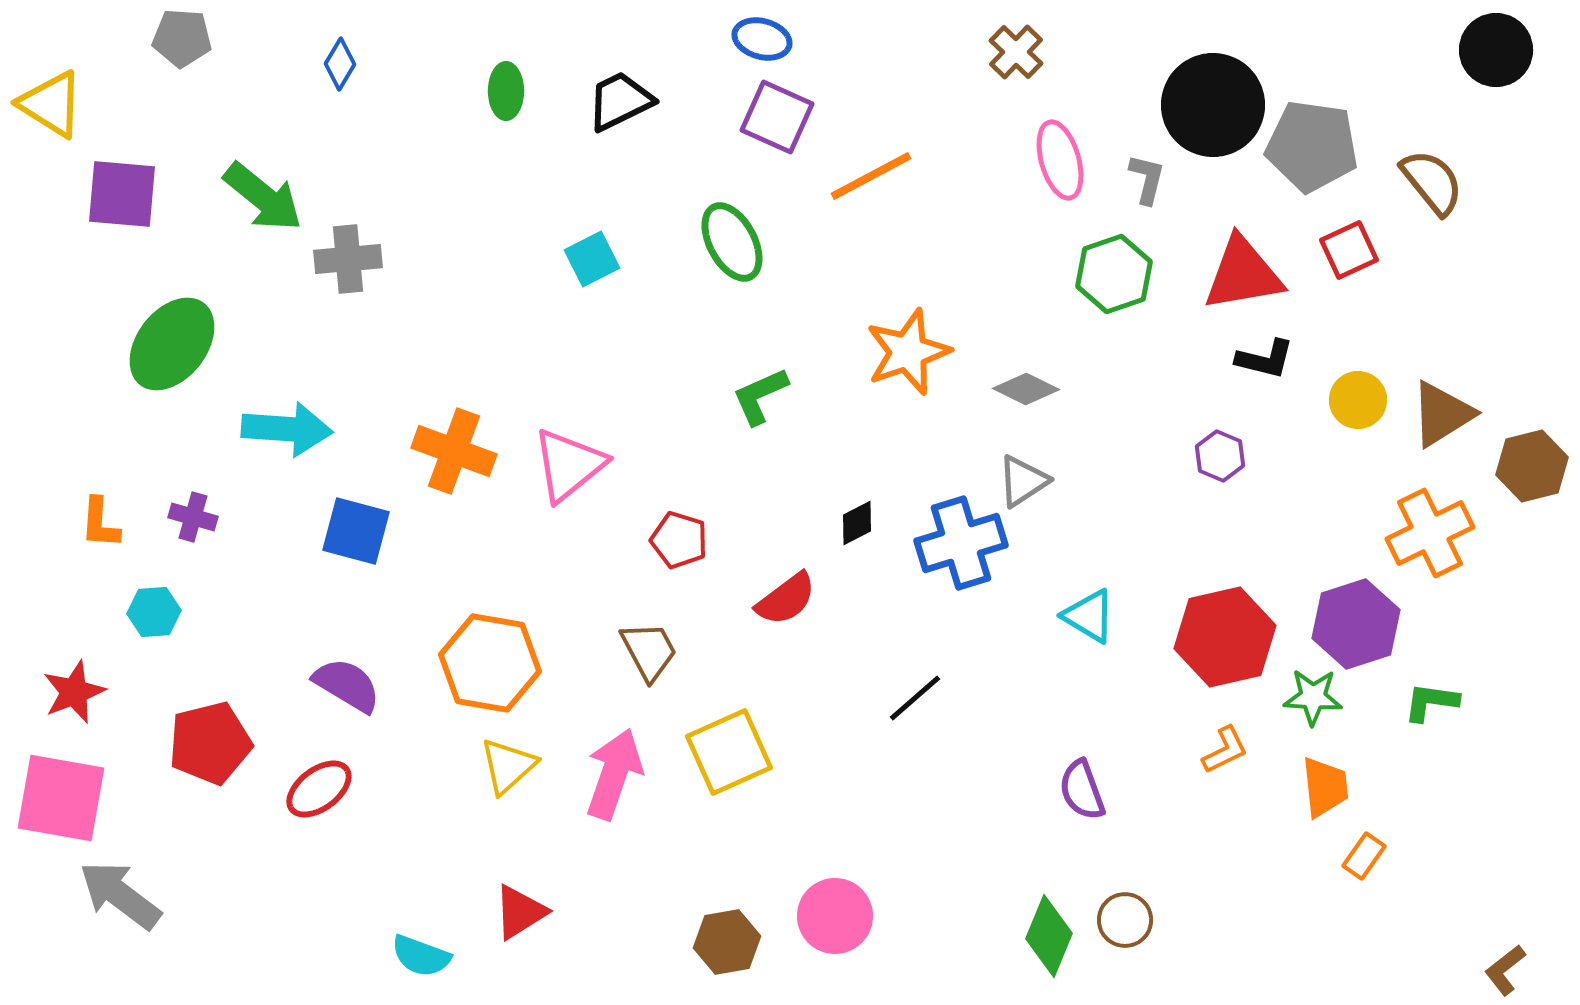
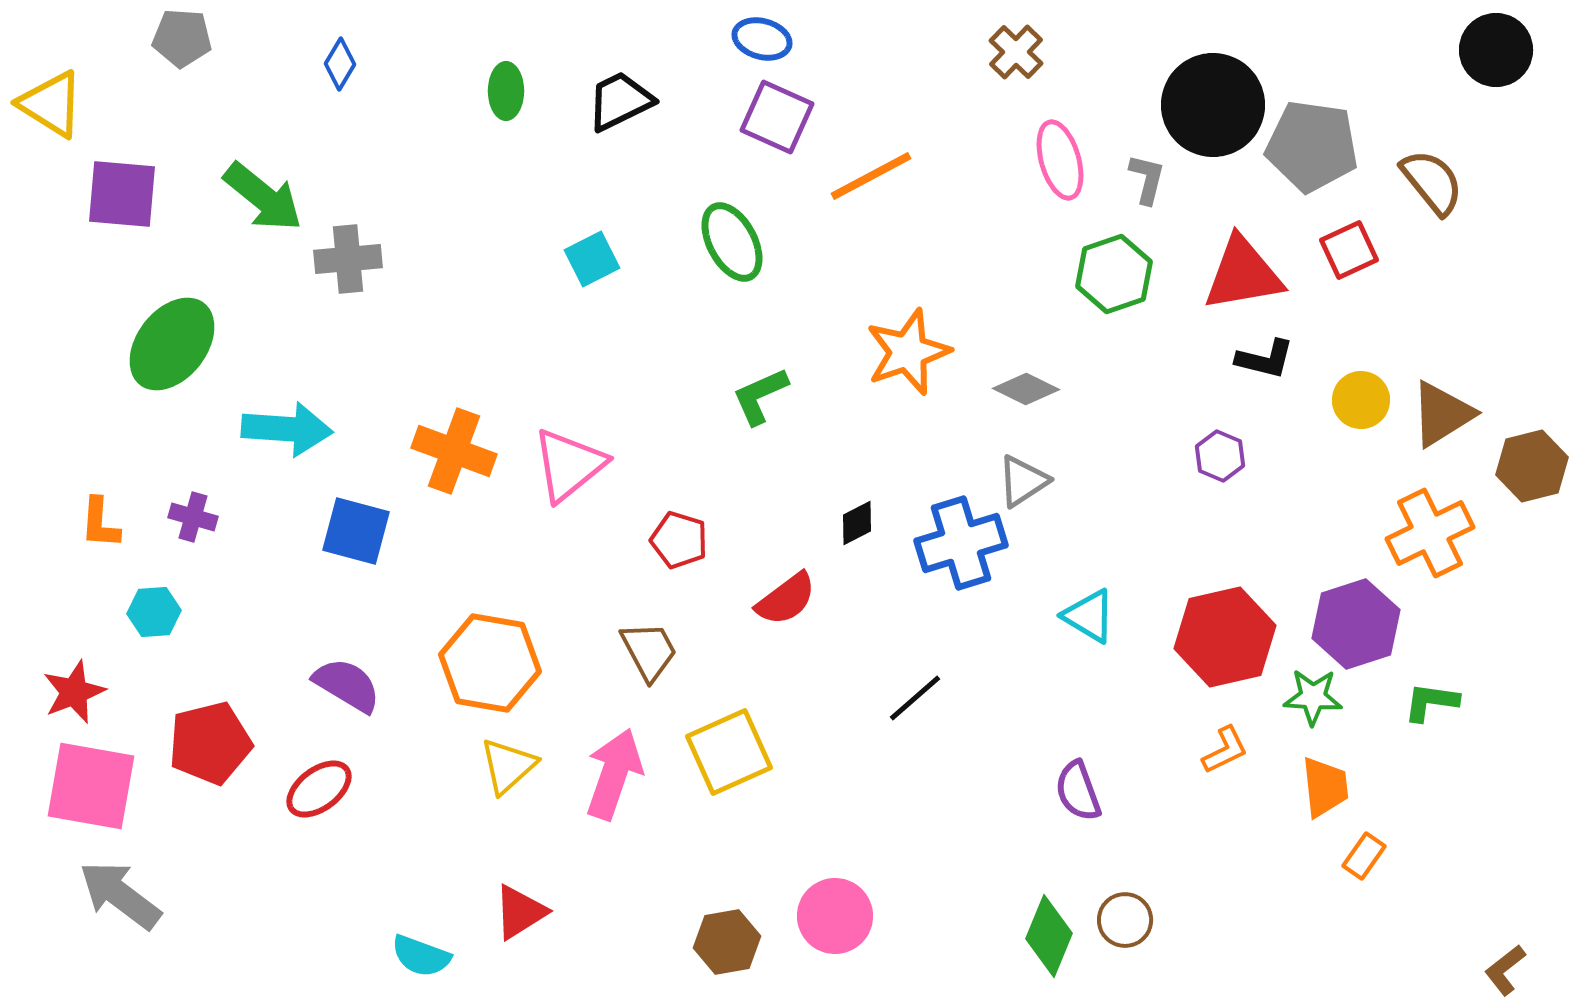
yellow circle at (1358, 400): moved 3 px right
purple semicircle at (1082, 790): moved 4 px left, 1 px down
pink square at (61, 798): moved 30 px right, 12 px up
